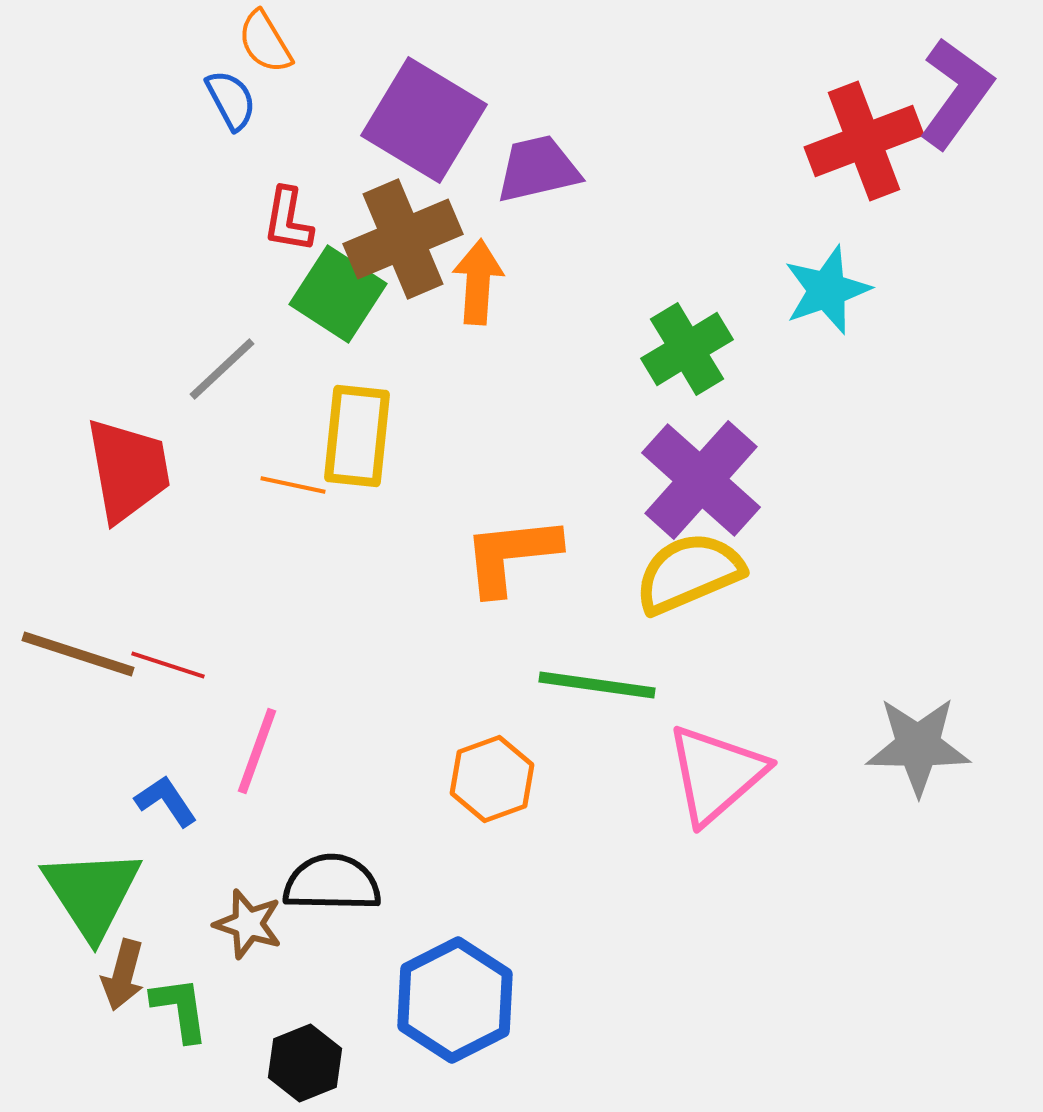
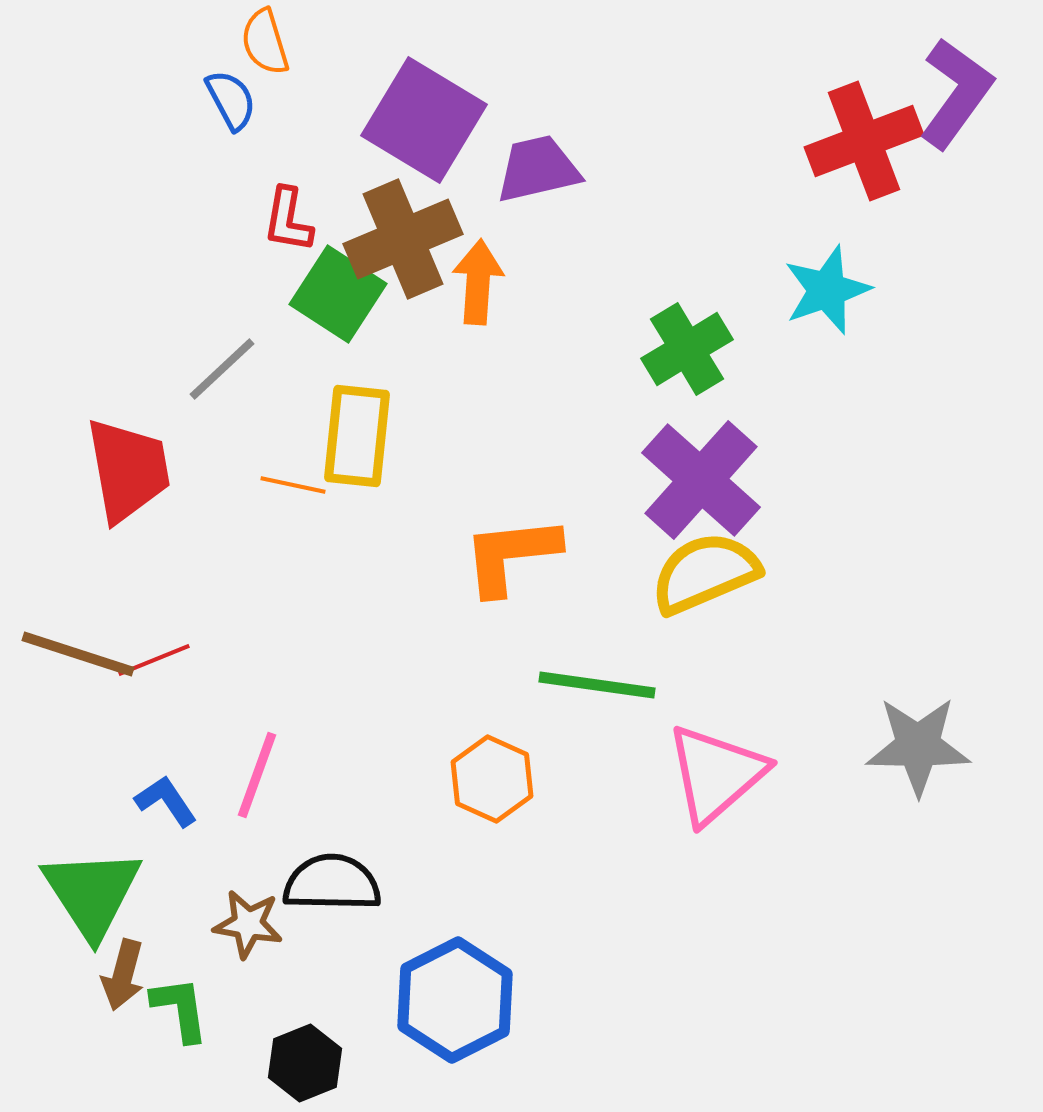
orange semicircle: rotated 14 degrees clockwise
yellow semicircle: moved 16 px right
red line: moved 14 px left, 5 px up; rotated 40 degrees counterclockwise
pink line: moved 24 px down
orange hexagon: rotated 16 degrees counterclockwise
brown star: rotated 8 degrees counterclockwise
